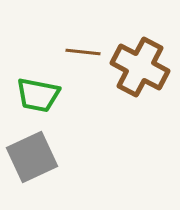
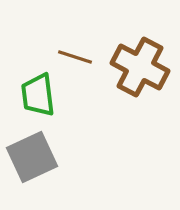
brown line: moved 8 px left, 5 px down; rotated 12 degrees clockwise
green trapezoid: rotated 72 degrees clockwise
